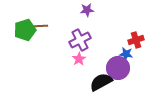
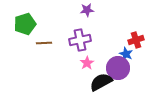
brown line: moved 4 px right, 17 px down
green pentagon: moved 6 px up
purple cross: rotated 15 degrees clockwise
blue star: rotated 16 degrees clockwise
pink star: moved 8 px right, 4 px down
